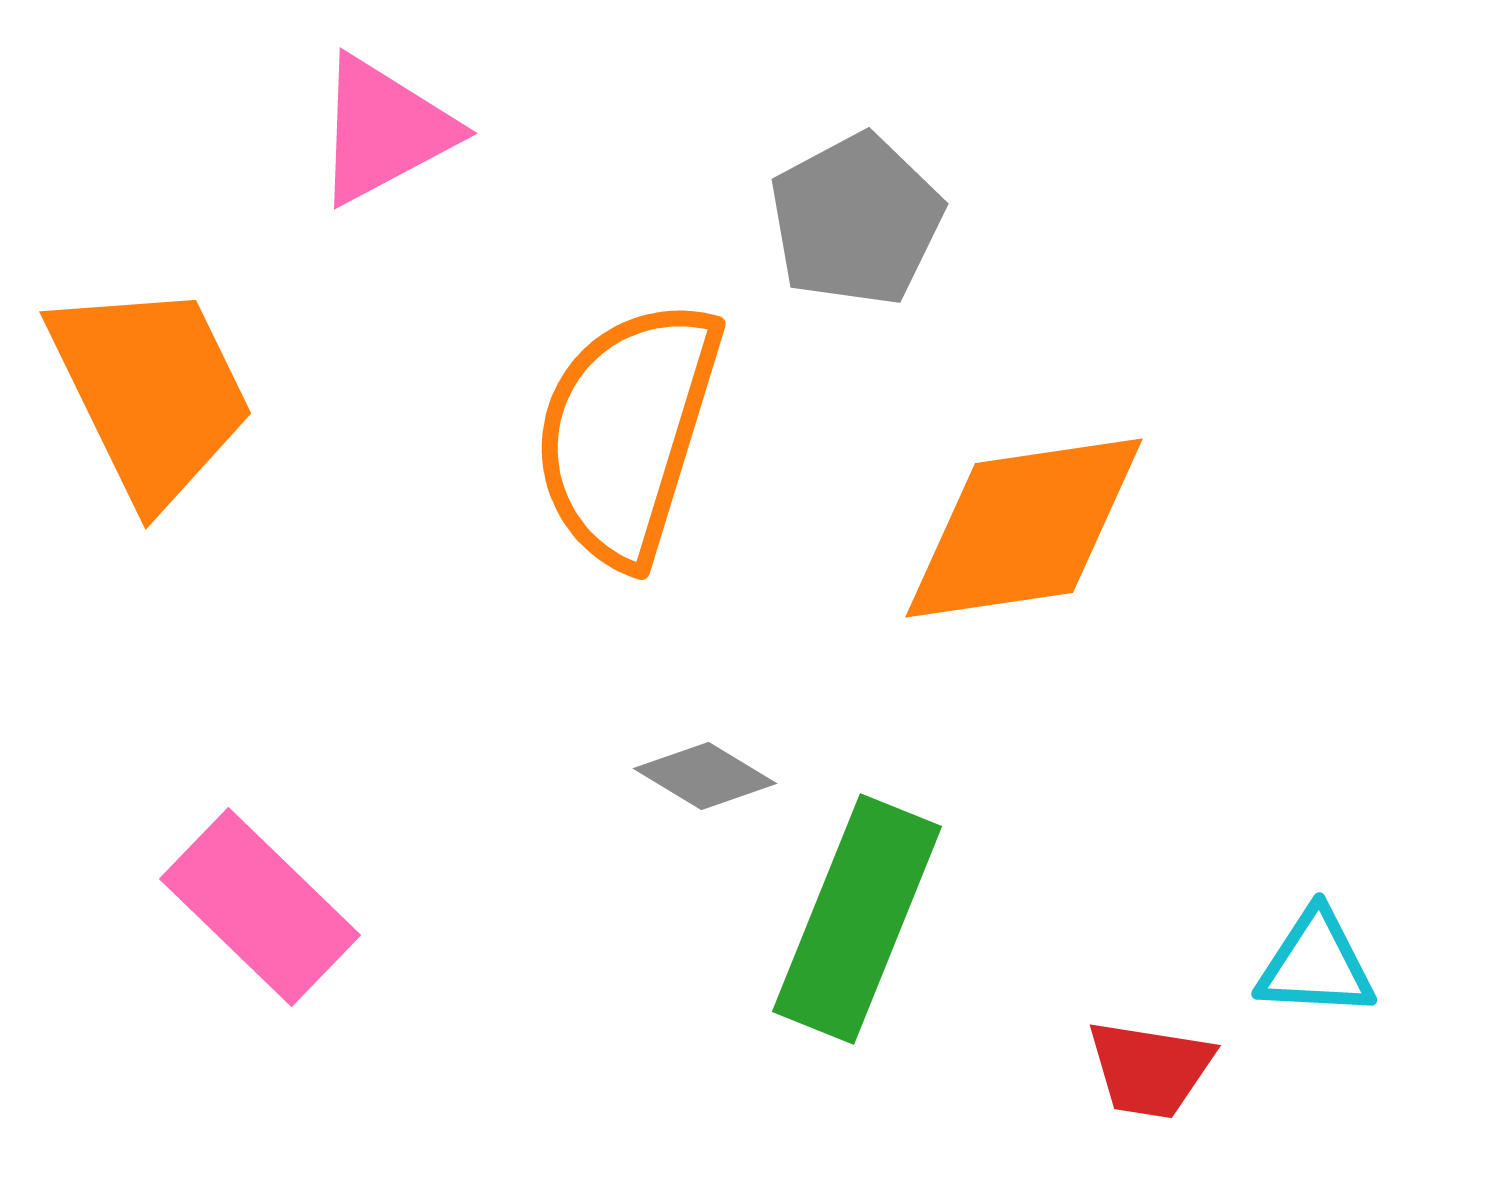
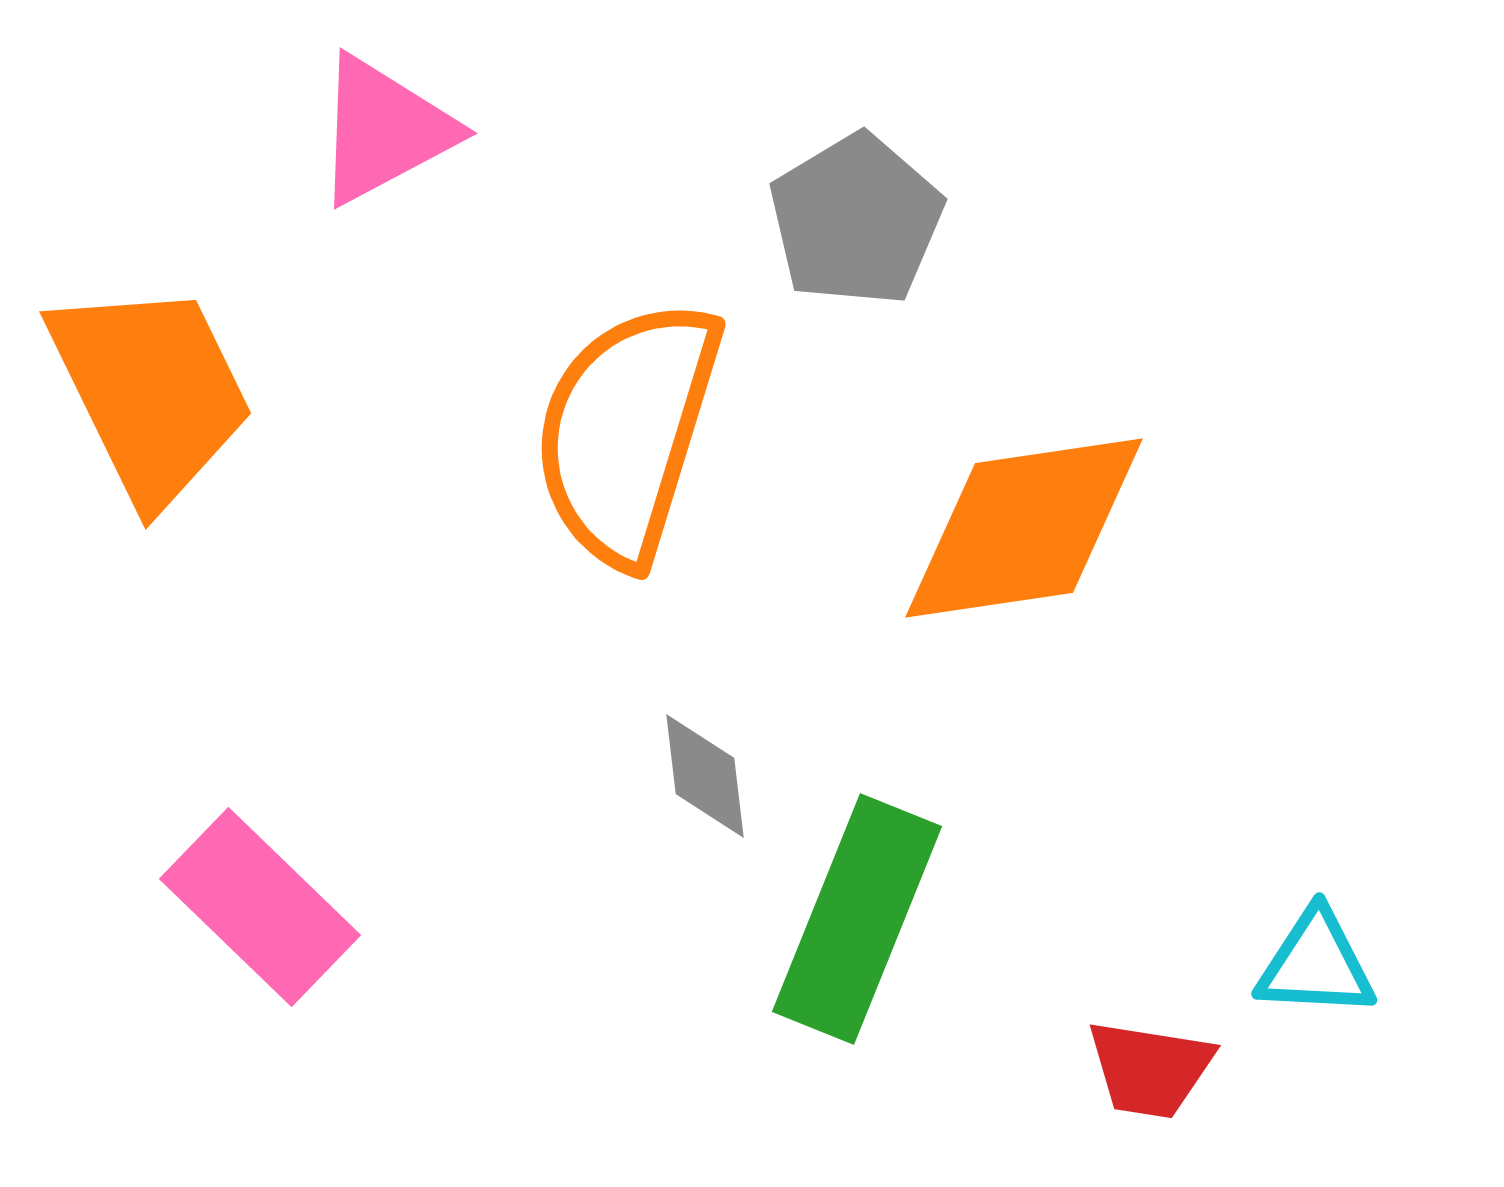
gray pentagon: rotated 3 degrees counterclockwise
gray diamond: rotated 52 degrees clockwise
